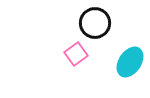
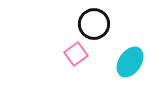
black circle: moved 1 px left, 1 px down
